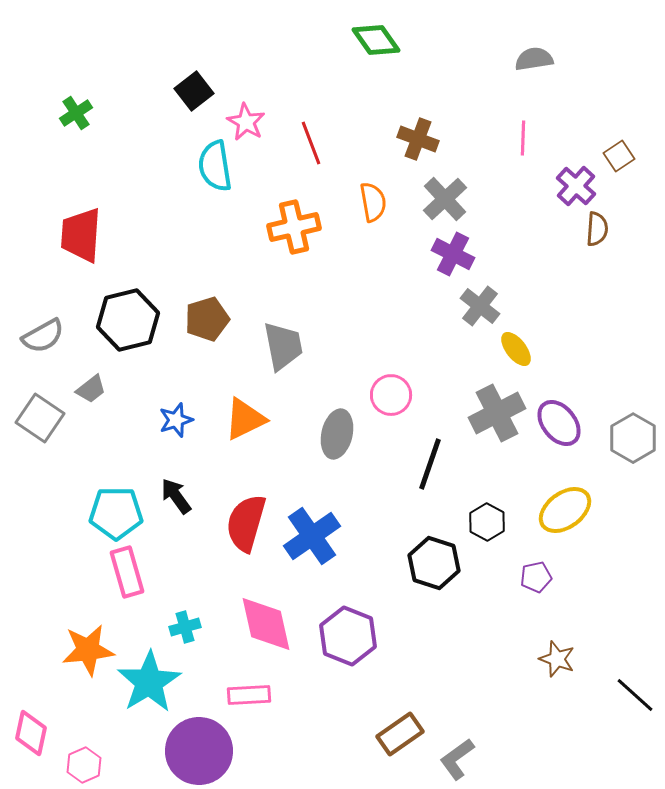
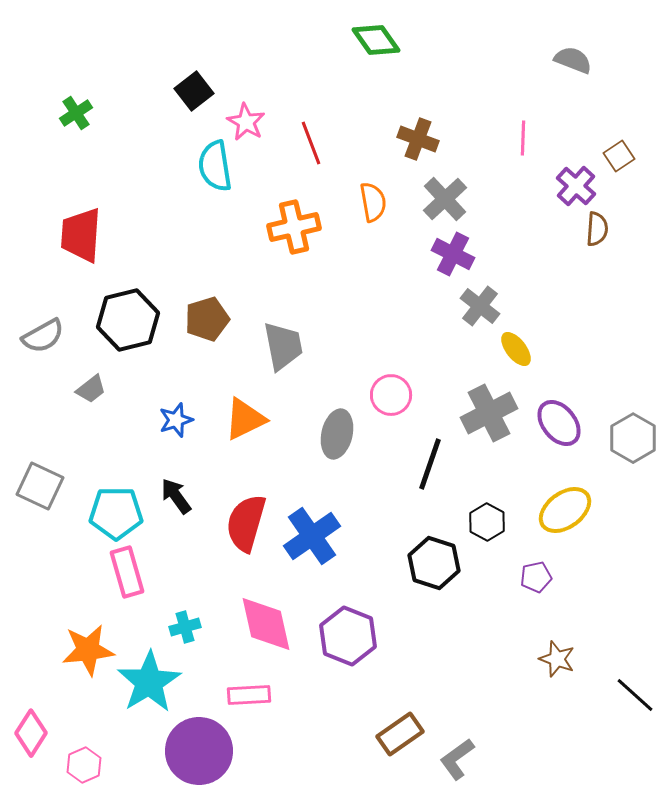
gray semicircle at (534, 59): moved 39 px right, 1 px down; rotated 30 degrees clockwise
gray cross at (497, 413): moved 8 px left
gray square at (40, 418): moved 68 px down; rotated 9 degrees counterclockwise
pink diamond at (31, 733): rotated 21 degrees clockwise
